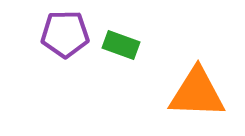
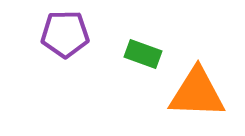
green rectangle: moved 22 px right, 9 px down
